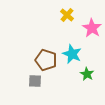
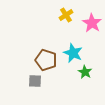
yellow cross: moved 1 px left; rotated 16 degrees clockwise
pink star: moved 5 px up
cyan star: moved 1 px right, 1 px up
green star: moved 2 px left, 2 px up
